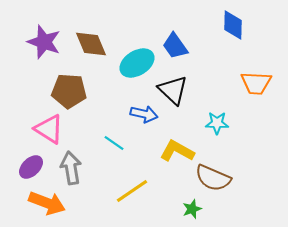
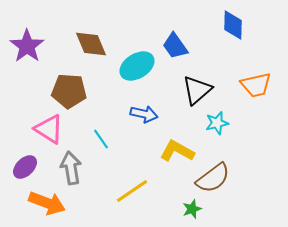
purple star: moved 17 px left, 4 px down; rotated 16 degrees clockwise
cyan ellipse: moved 3 px down
orange trapezoid: moved 2 px down; rotated 16 degrees counterclockwise
black triangle: moved 24 px right; rotated 36 degrees clockwise
cyan star: rotated 15 degrees counterclockwise
cyan line: moved 13 px left, 4 px up; rotated 20 degrees clockwise
purple ellipse: moved 6 px left
brown semicircle: rotated 60 degrees counterclockwise
